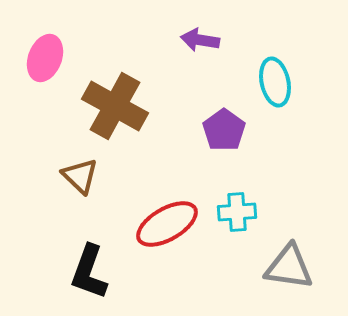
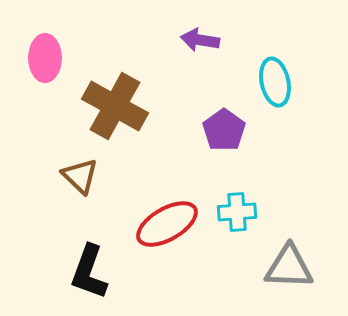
pink ellipse: rotated 21 degrees counterclockwise
gray triangle: rotated 6 degrees counterclockwise
